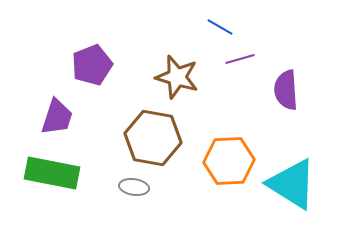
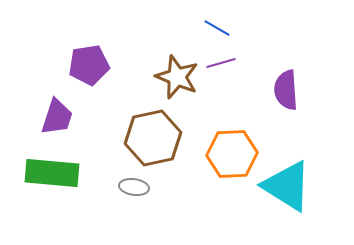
blue line: moved 3 px left, 1 px down
purple line: moved 19 px left, 4 px down
purple pentagon: moved 3 px left; rotated 12 degrees clockwise
brown star: rotated 6 degrees clockwise
brown hexagon: rotated 22 degrees counterclockwise
orange hexagon: moved 3 px right, 7 px up
green rectangle: rotated 6 degrees counterclockwise
cyan triangle: moved 5 px left, 2 px down
